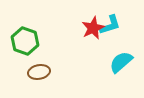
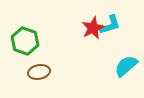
cyan semicircle: moved 5 px right, 4 px down
